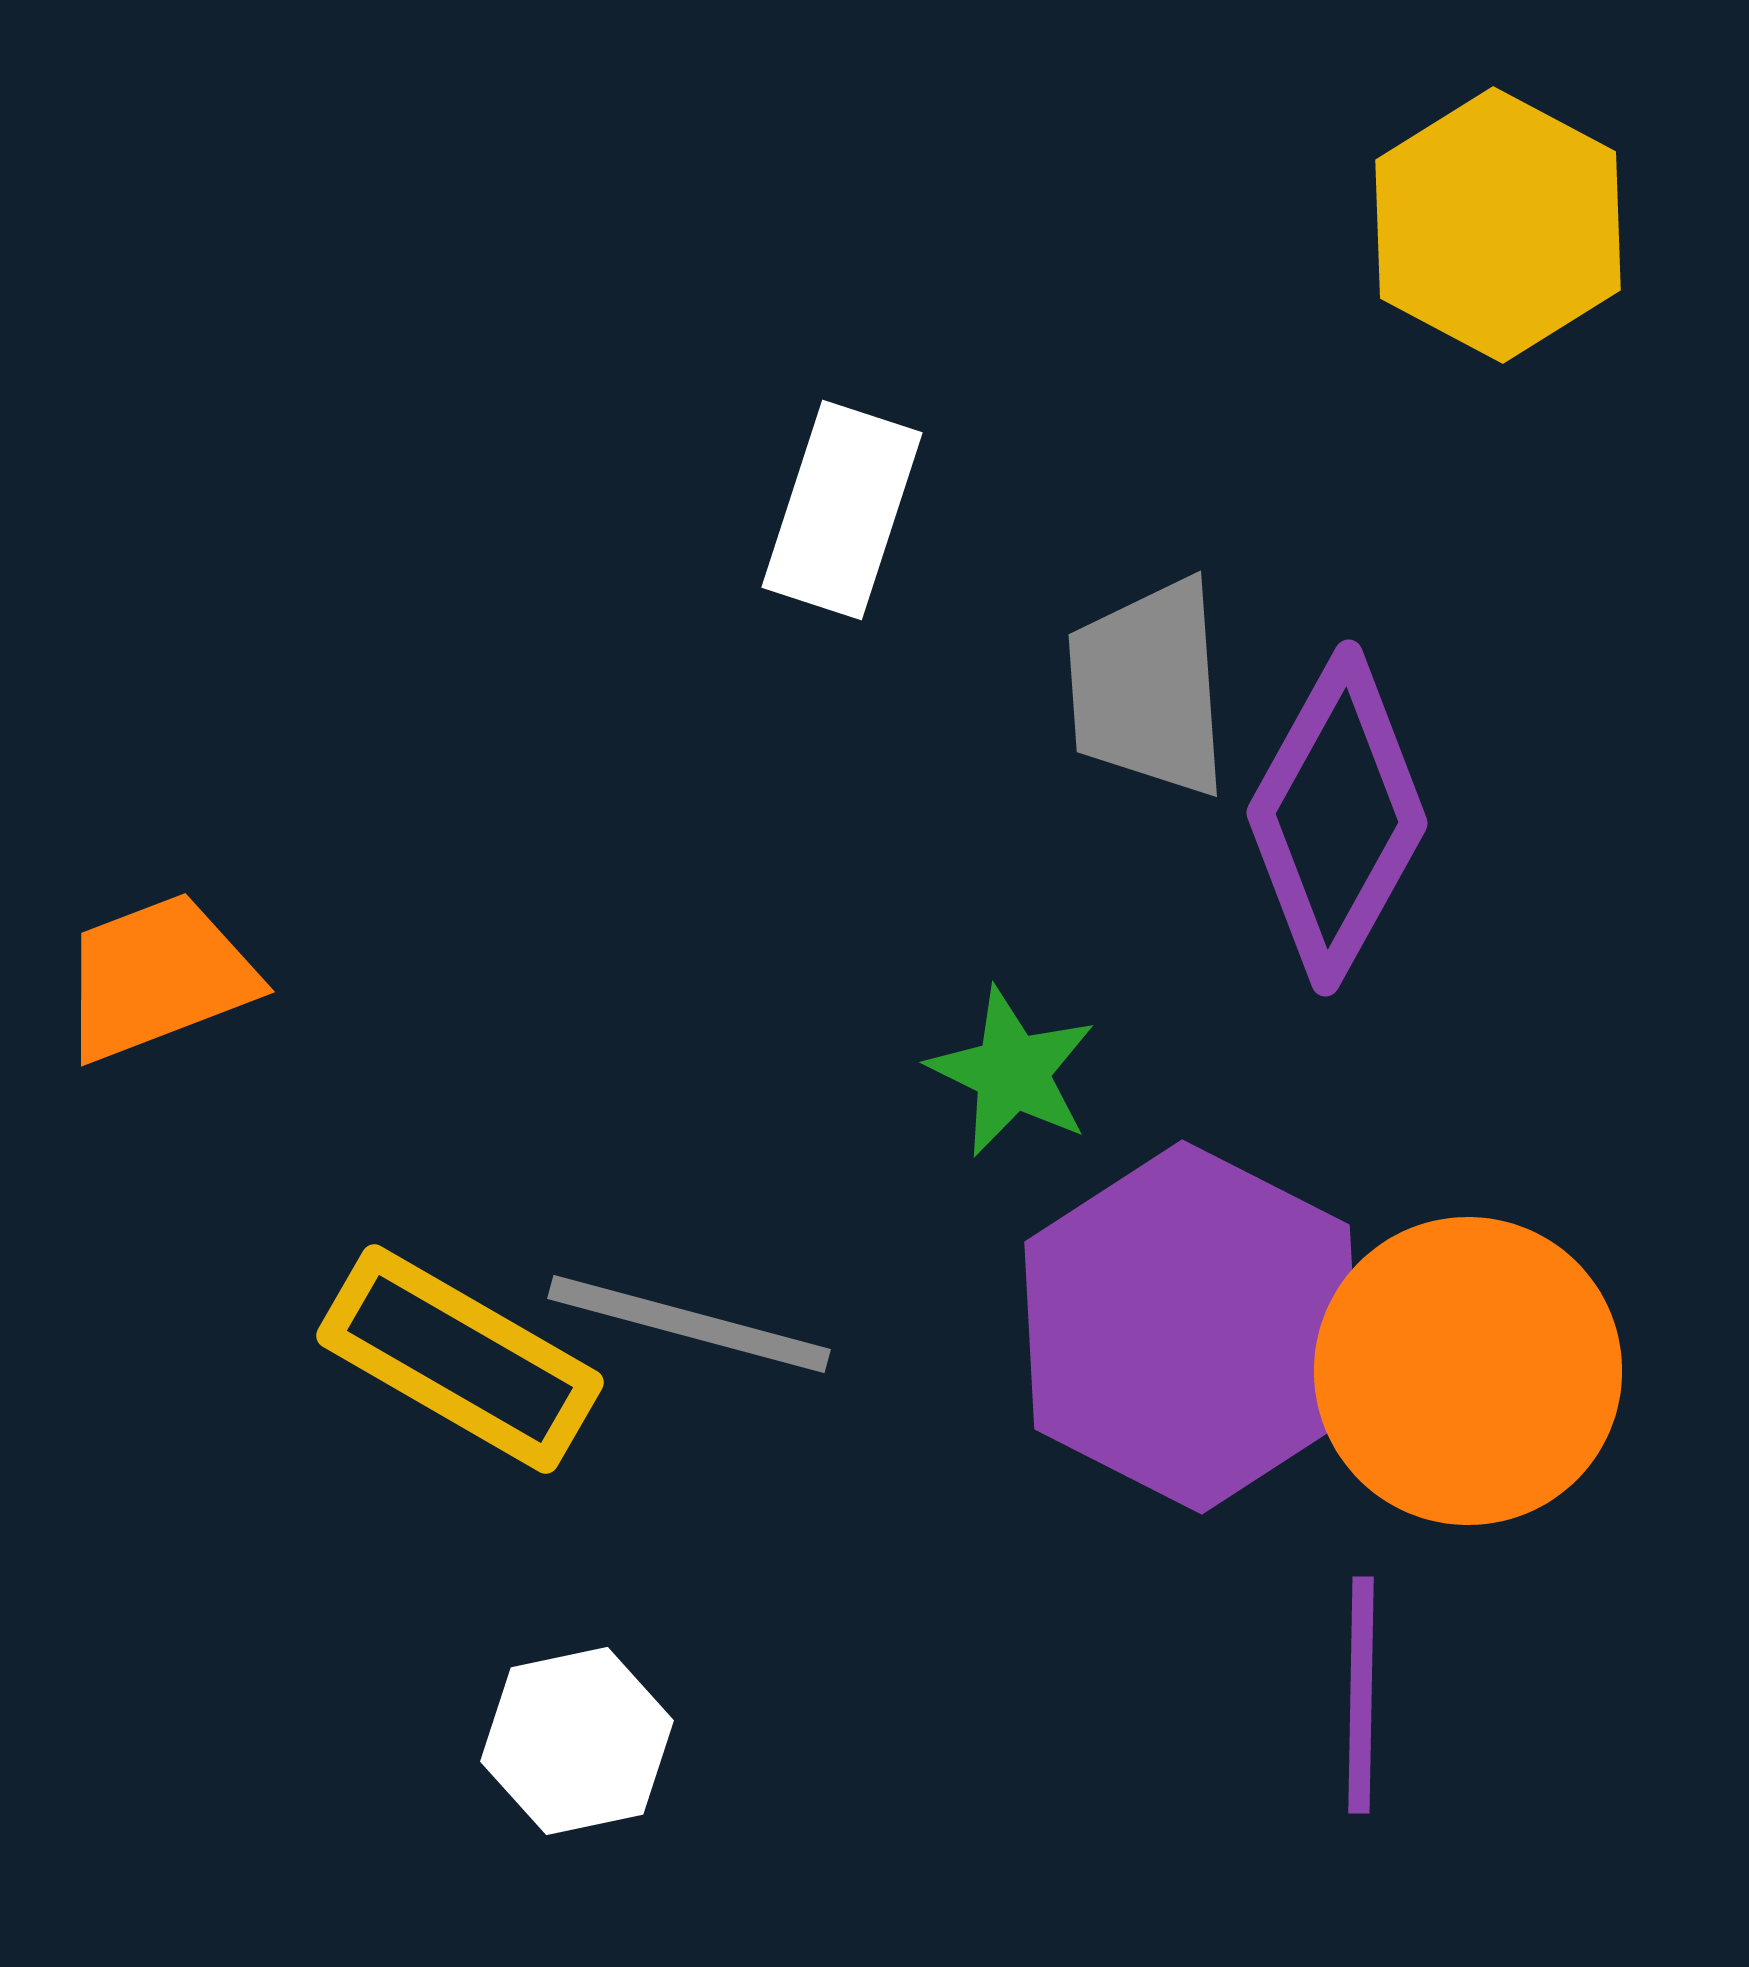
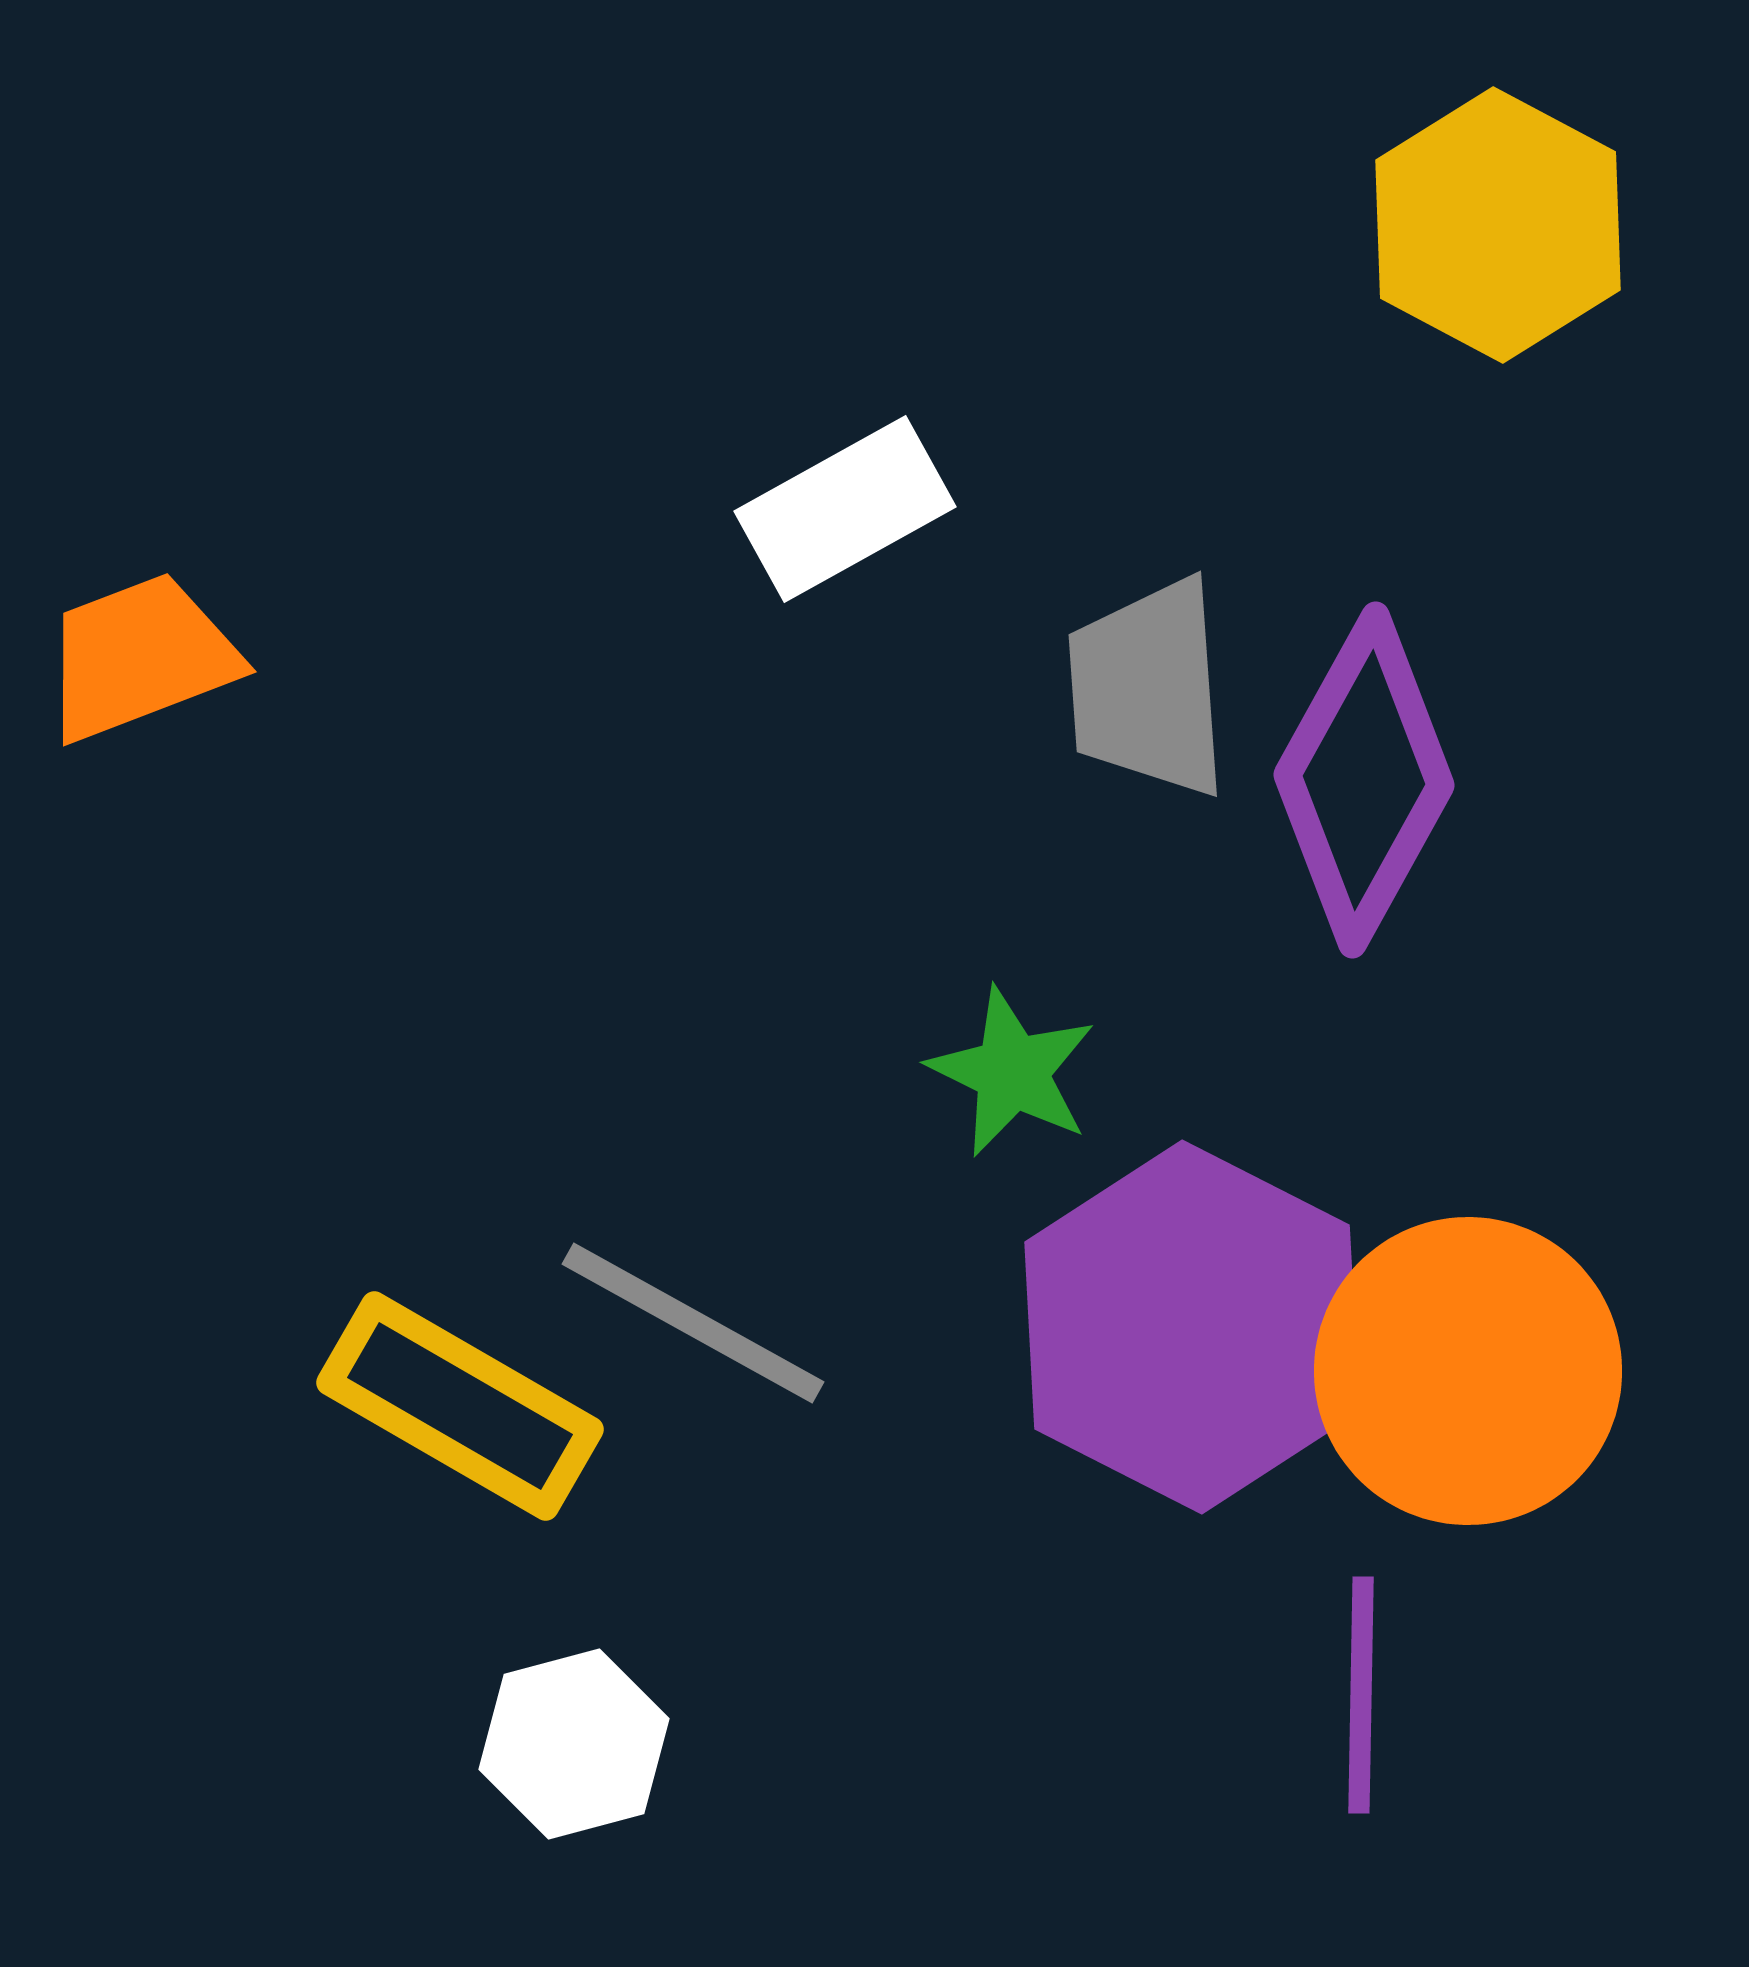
white rectangle: moved 3 px right, 1 px up; rotated 43 degrees clockwise
purple diamond: moved 27 px right, 38 px up
orange trapezoid: moved 18 px left, 320 px up
gray line: moved 4 px right, 1 px up; rotated 14 degrees clockwise
yellow rectangle: moved 47 px down
white hexagon: moved 3 px left, 3 px down; rotated 3 degrees counterclockwise
